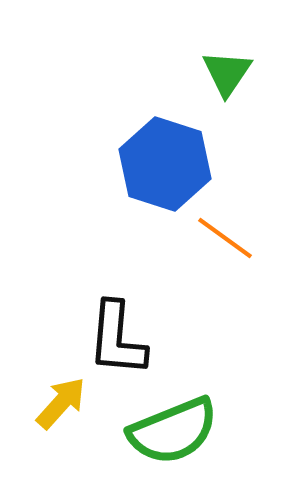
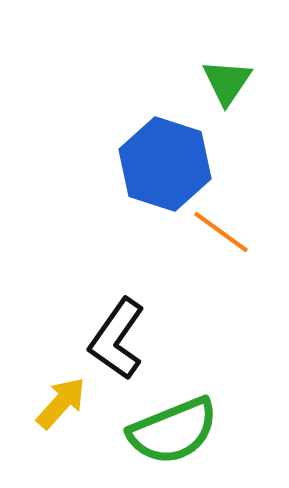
green triangle: moved 9 px down
orange line: moved 4 px left, 6 px up
black L-shape: rotated 30 degrees clockwise
